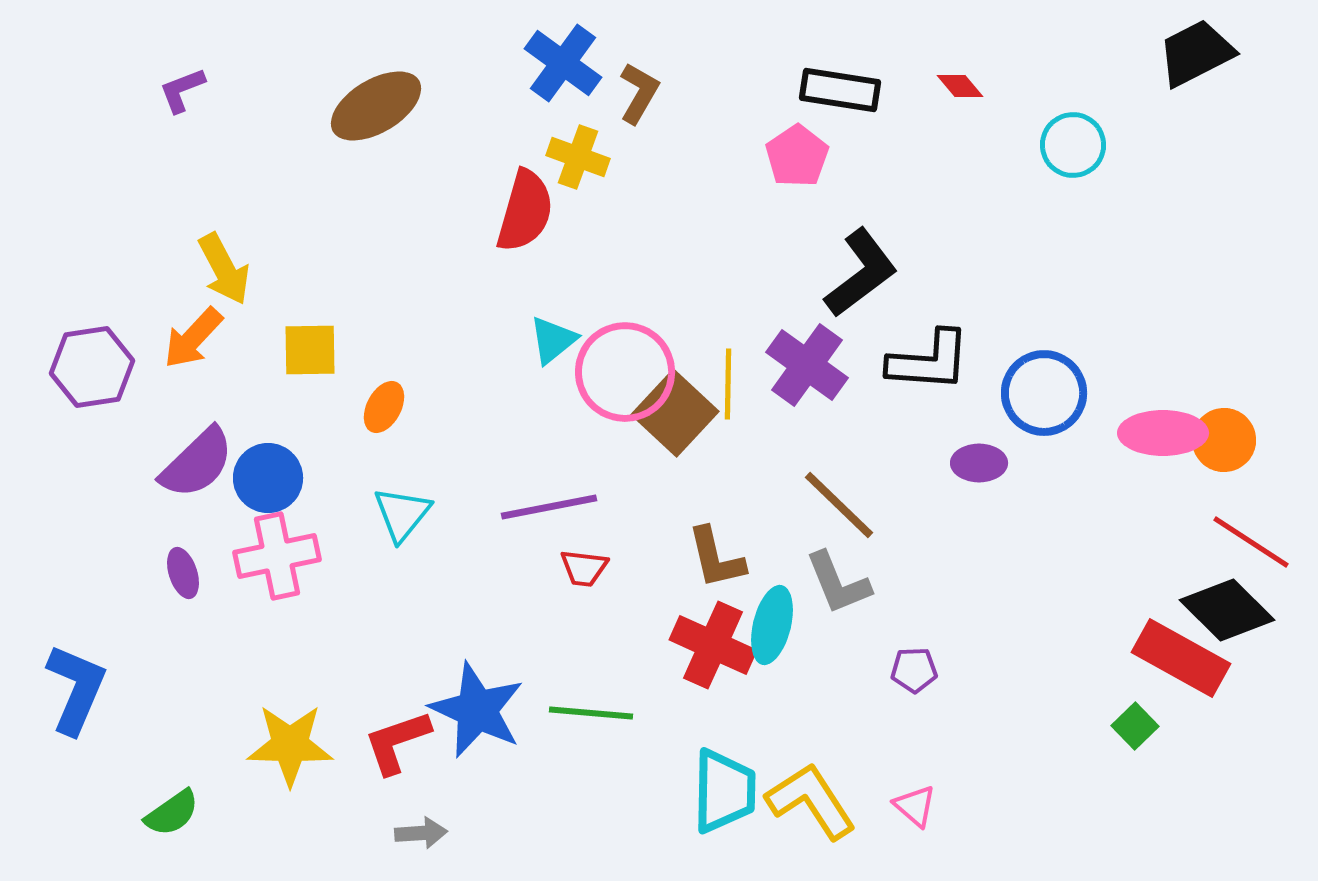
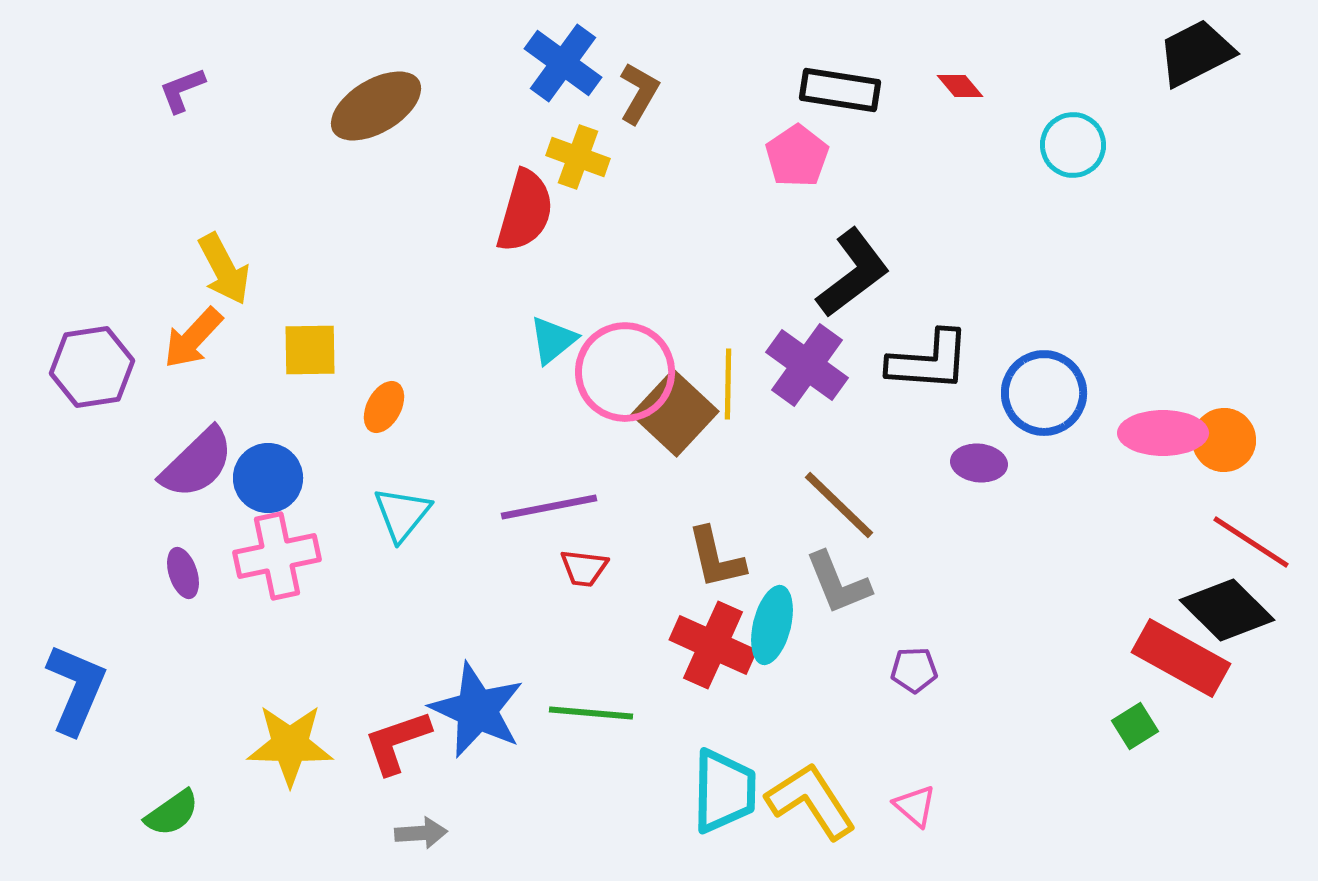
black L-shape at (861, 273): moved 8 px left
purple ellipse at (979, 463): rotated 6 degrees clockwise
green square at (1135, 726): rotated 12 degrees clockwise
